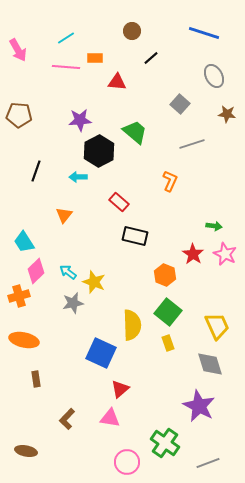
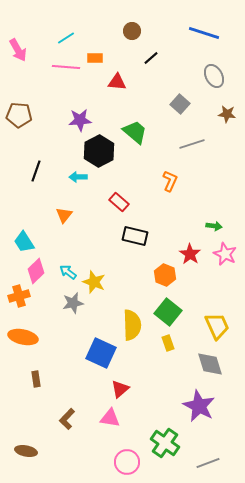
red star at (193, 254): moved 3 px left
orange ellipse at (24, 340): moved 1 px left, 3 px up
